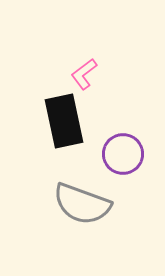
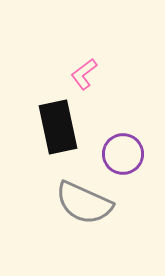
black rectangle: moved 6 px left, 6 px down
gray semicircle: moved 2 px right, 1 px up; rotated 4 degrees clockwise
